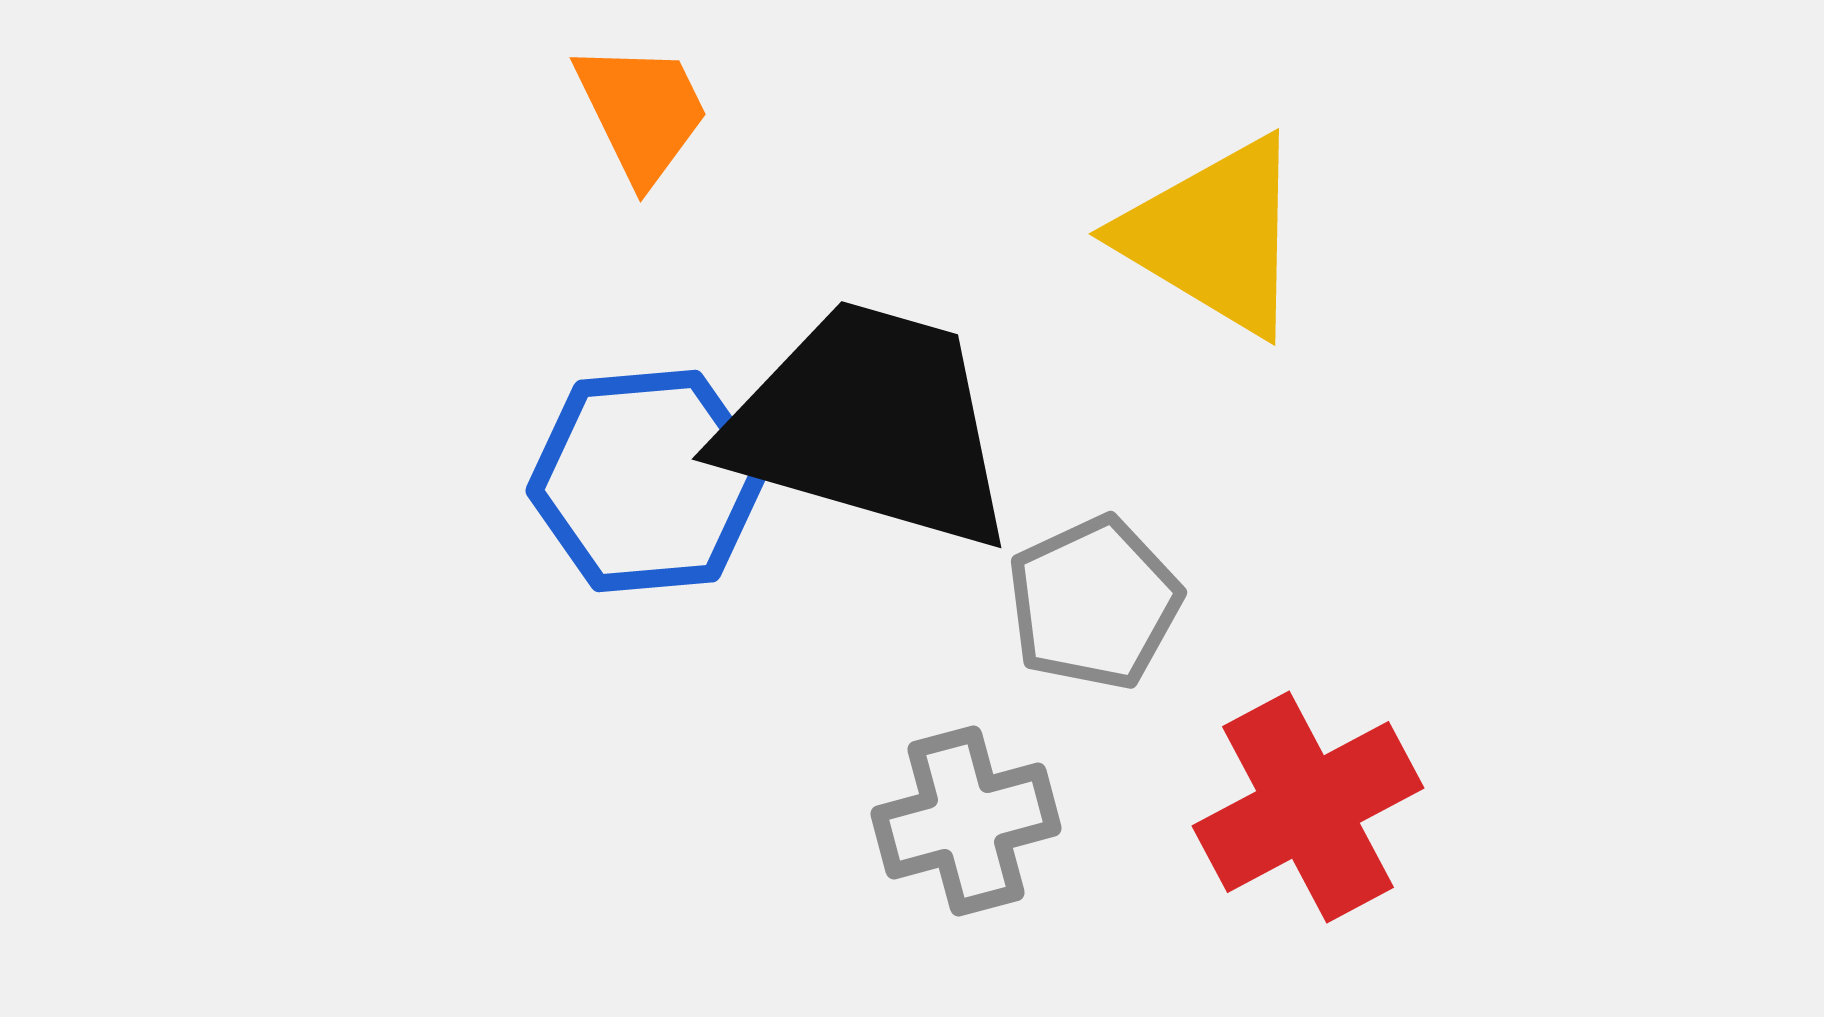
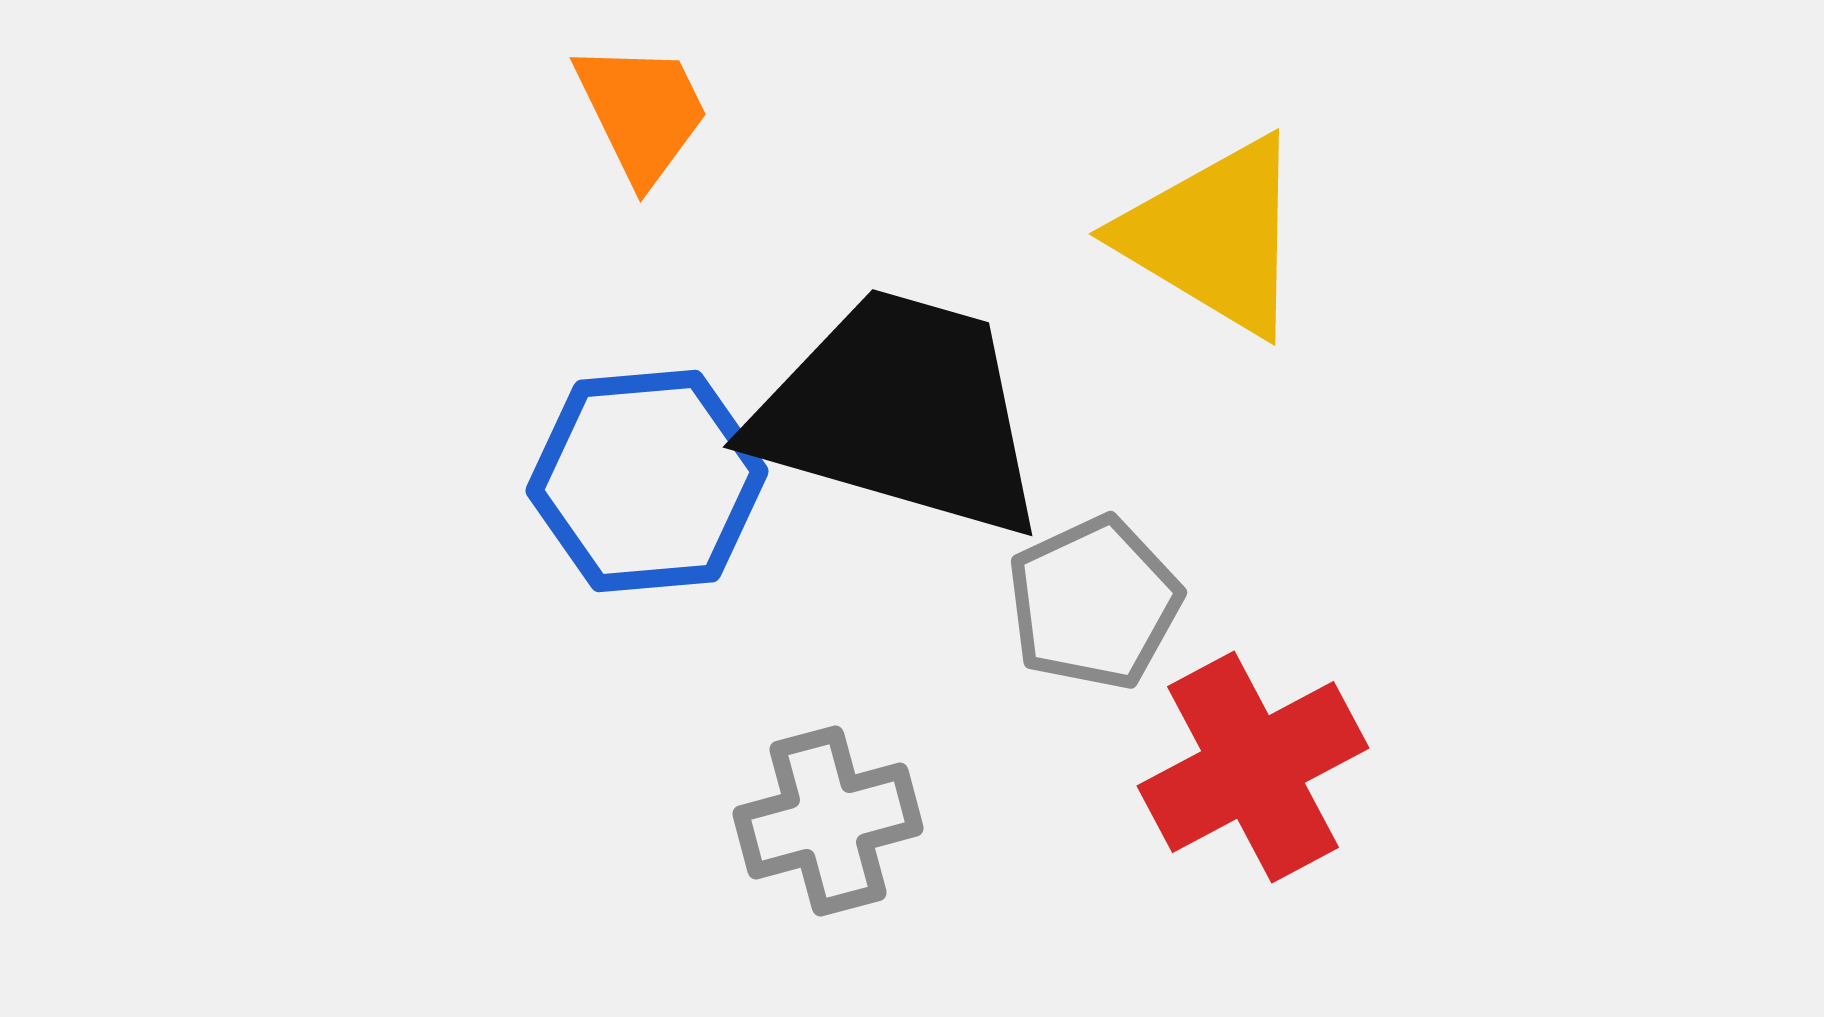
black trapezoid: moved 31 px right, 12 px up
red cross: moved 55 px left, 40 px up
gray cross: moved 138 px left
